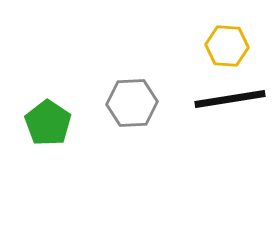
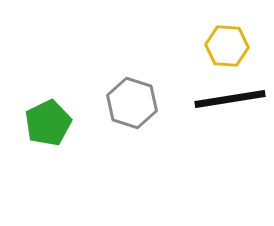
gray hexagon: rotated 21 degrees clockwise
green pentagon: rotated 12 degrees clockwise
